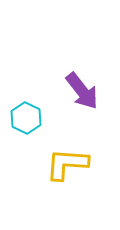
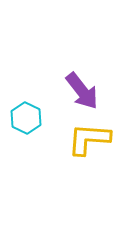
yellow L-shape: moved 22 px right, 25 px up
